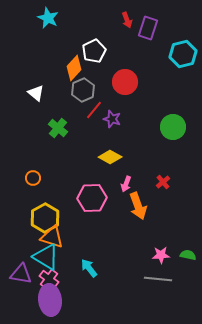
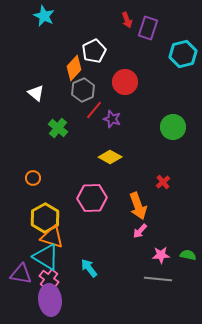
cyan star: moved 4 px left, 2 px up
pink arrow: moved 14 px right, 47 px down; rotated 21 degrees clockwise
